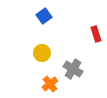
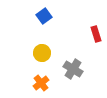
orange cross: moved 9 px left, 1 px up
